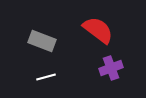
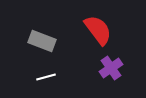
red semicircle: rotated 16 degrees clockwise
purple cross: rotated 15 degrees counterclockwise
